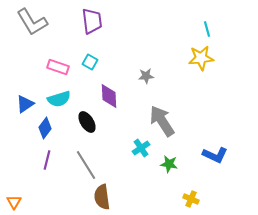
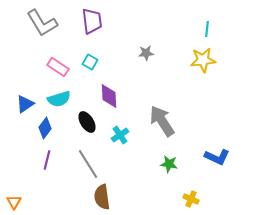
gray L-shape: moved 10 px right, 1 px down
cyan line: rotated 21 degrees clockwise
yellow star: moved 2 px right, 2 px down
pink rectangle: rotated 15 degrees clockwise
gray star: moved 23 px up
cyan cross: moved 21 px left, 13 px up
blue L-shape: moved 2 px right, 2 px down
gray line: moved 2 px right, 1 px up
